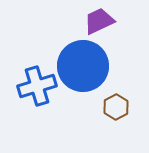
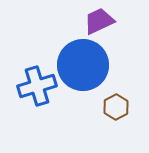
blue circle: moved 1 px up
